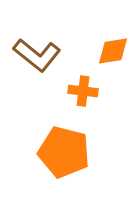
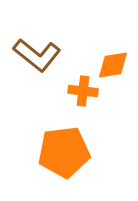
orange diamond: moved 14 px down
orange pentagon: rotated 21 degrees counterclockwise
